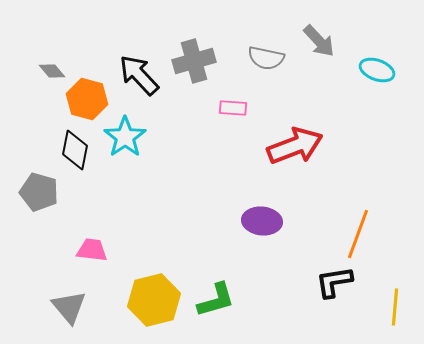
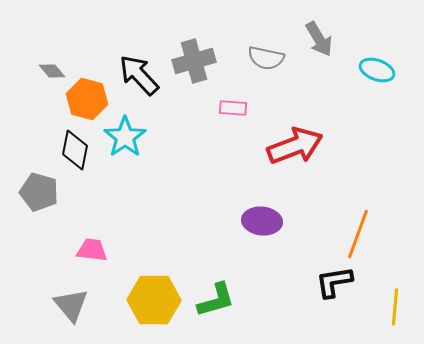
gray arrow: moved 2 px up; rotated 12 degrees clockwise
yellow hexagon: rotated 15 degrees clockwise
gray triangle: moved 2 px right, 2 px up
